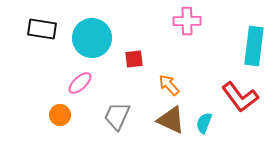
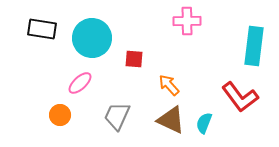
red square: rotated 12 degrees clockwise
